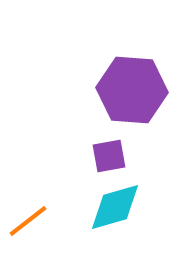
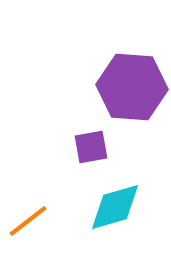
purple hexagon: moved 3 px up
purple square: moved 18 px left, 9 px up
